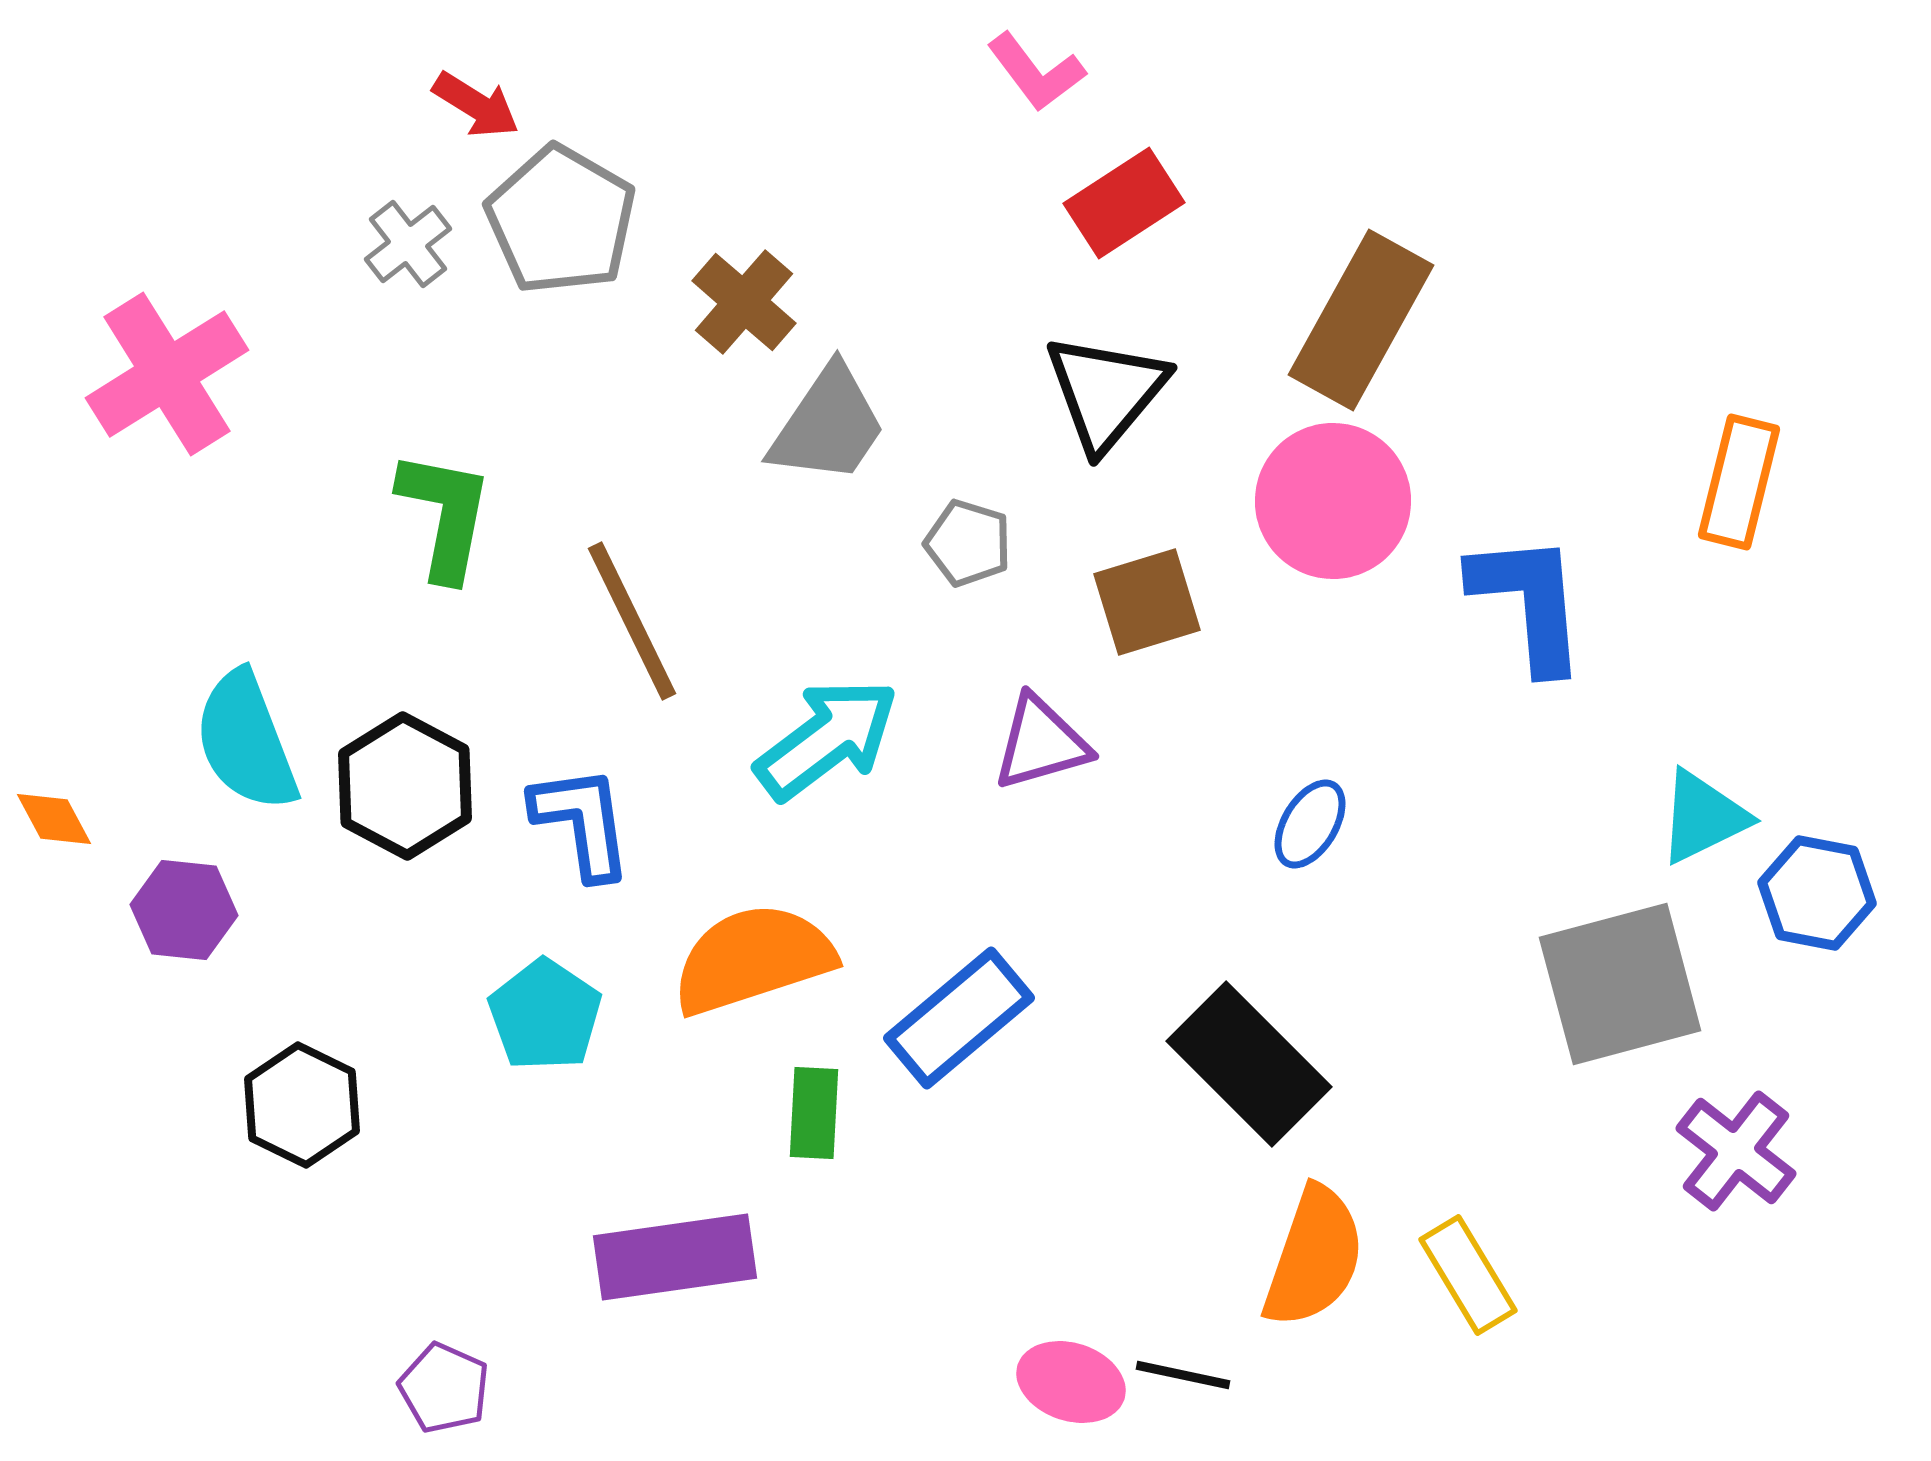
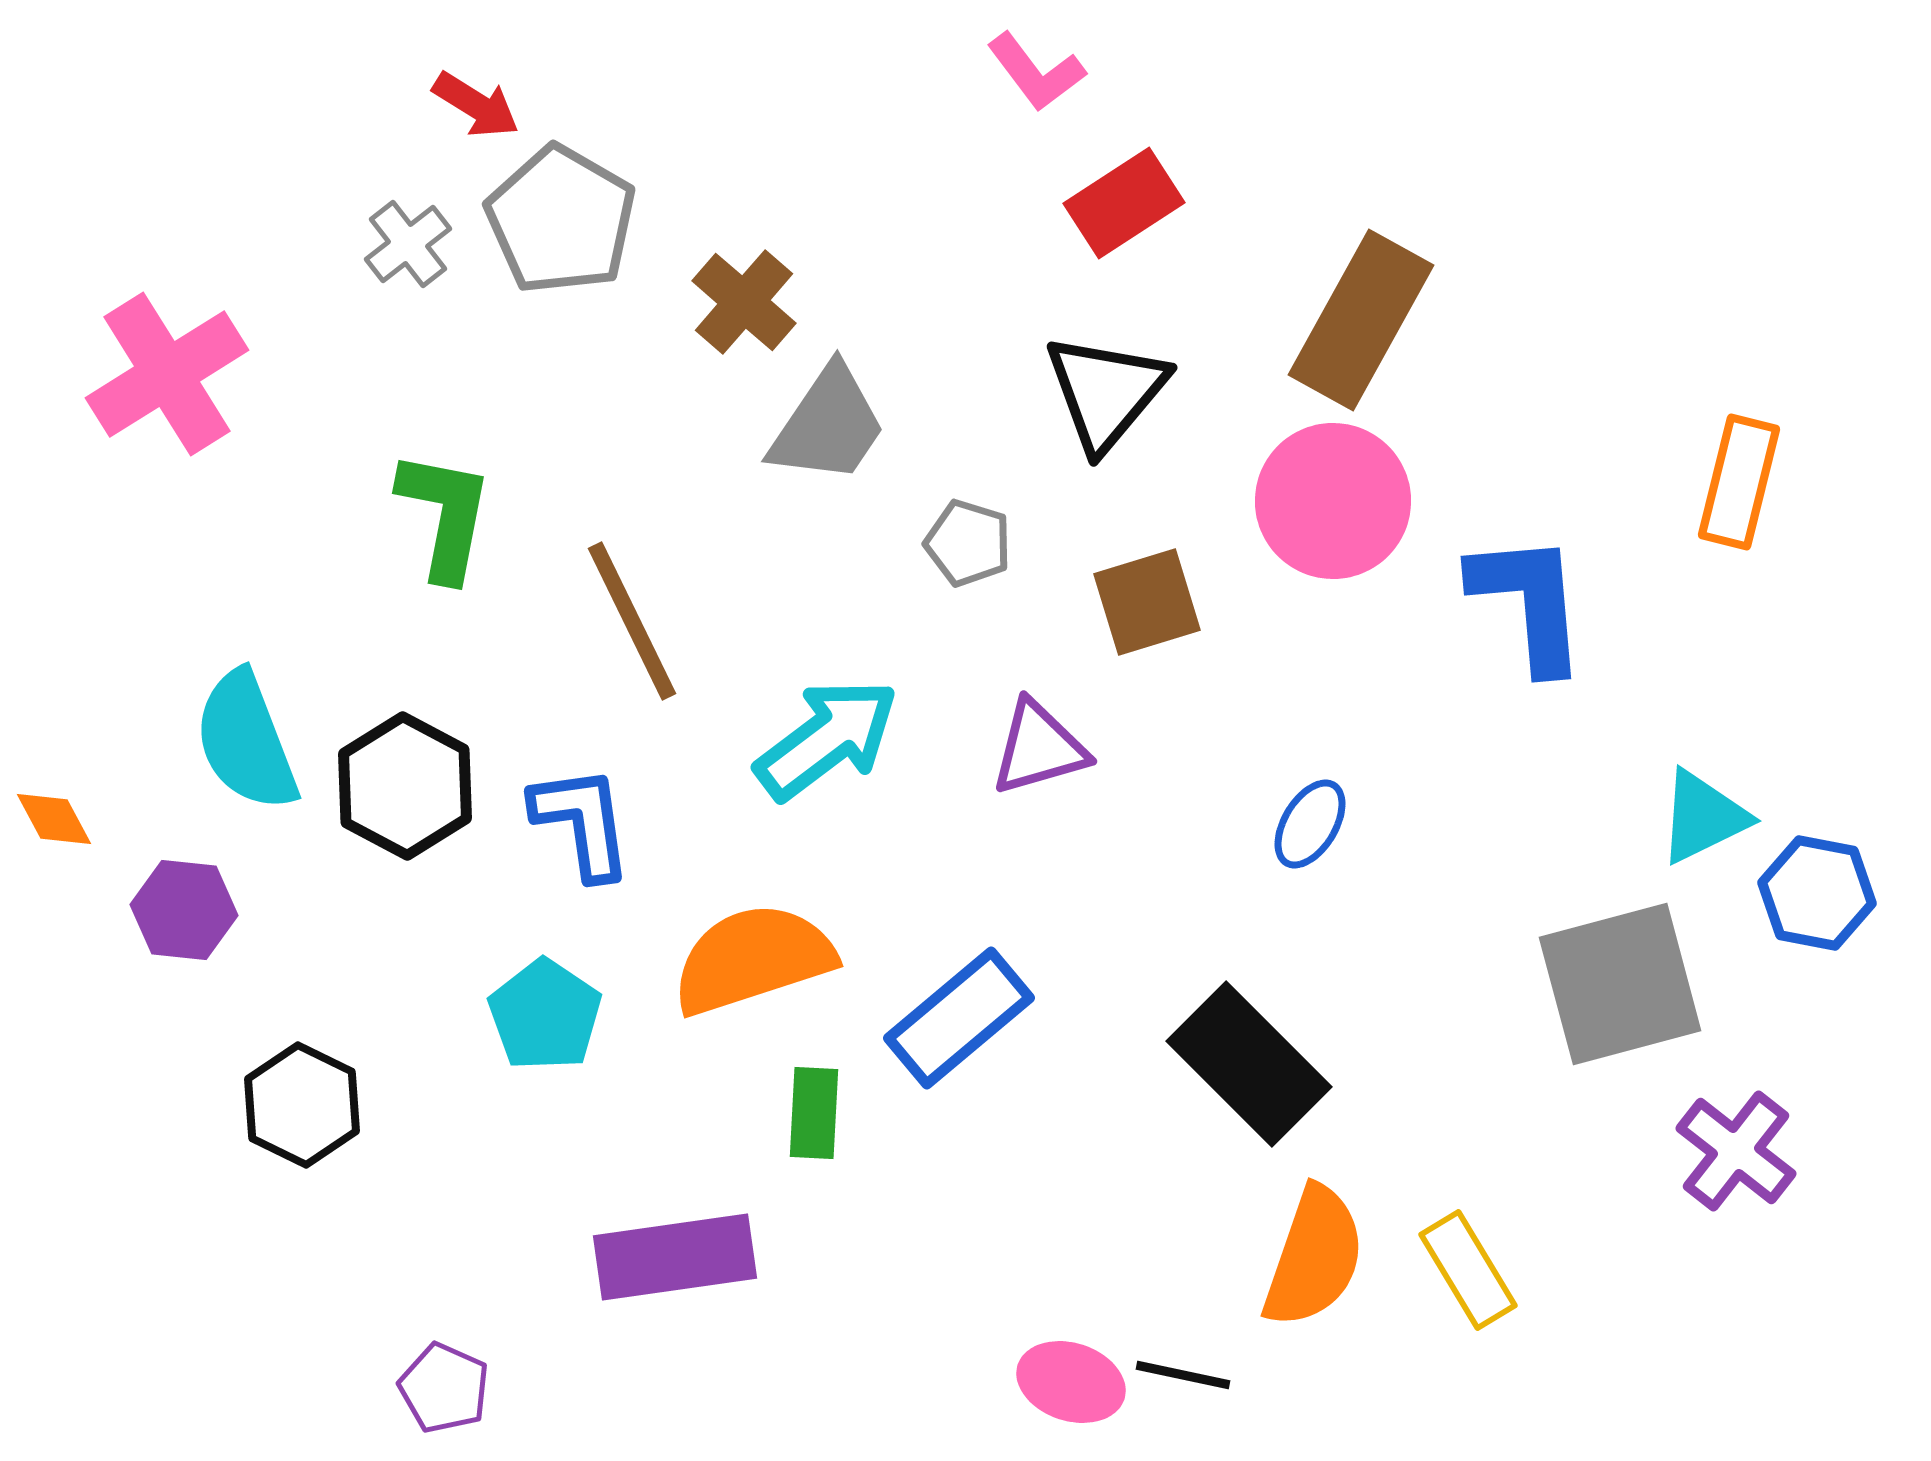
purple triangle at (1041, 743): moved 2 px left, 5 px down
yellow rectangle at (1468, 1275): moved 5 px up
